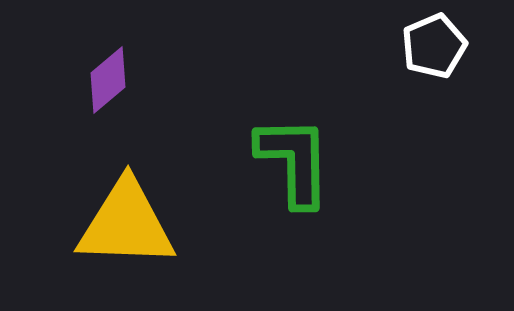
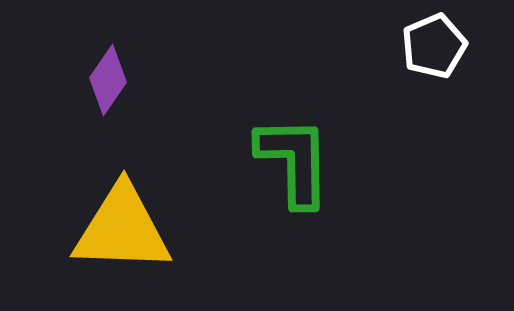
purple diamond: rotated 16 degrees counterclockwise
yellow triangle: moved 4 px left, 5 px down
